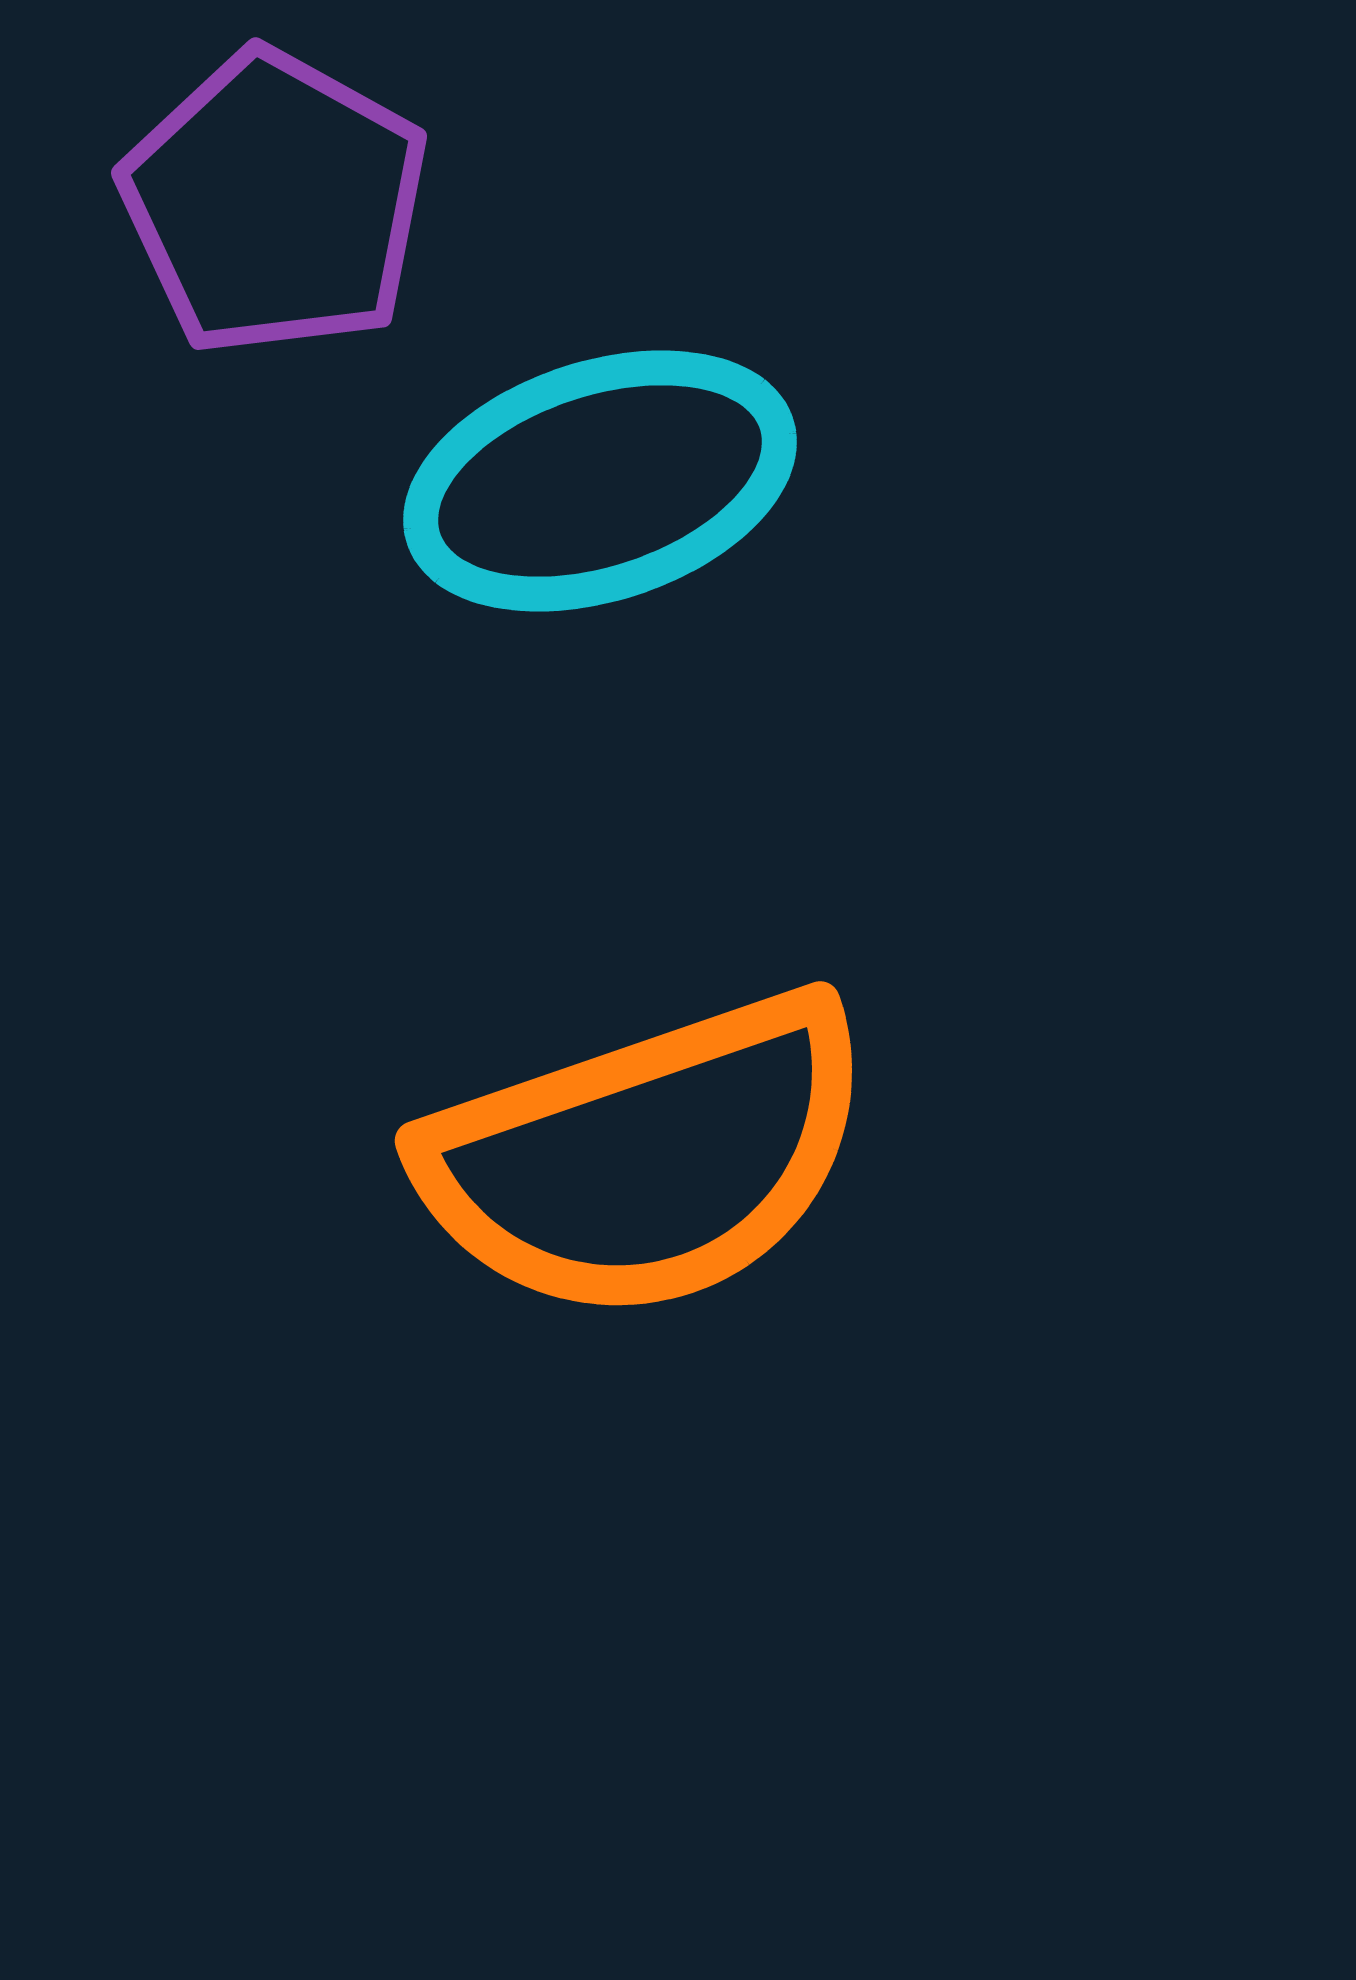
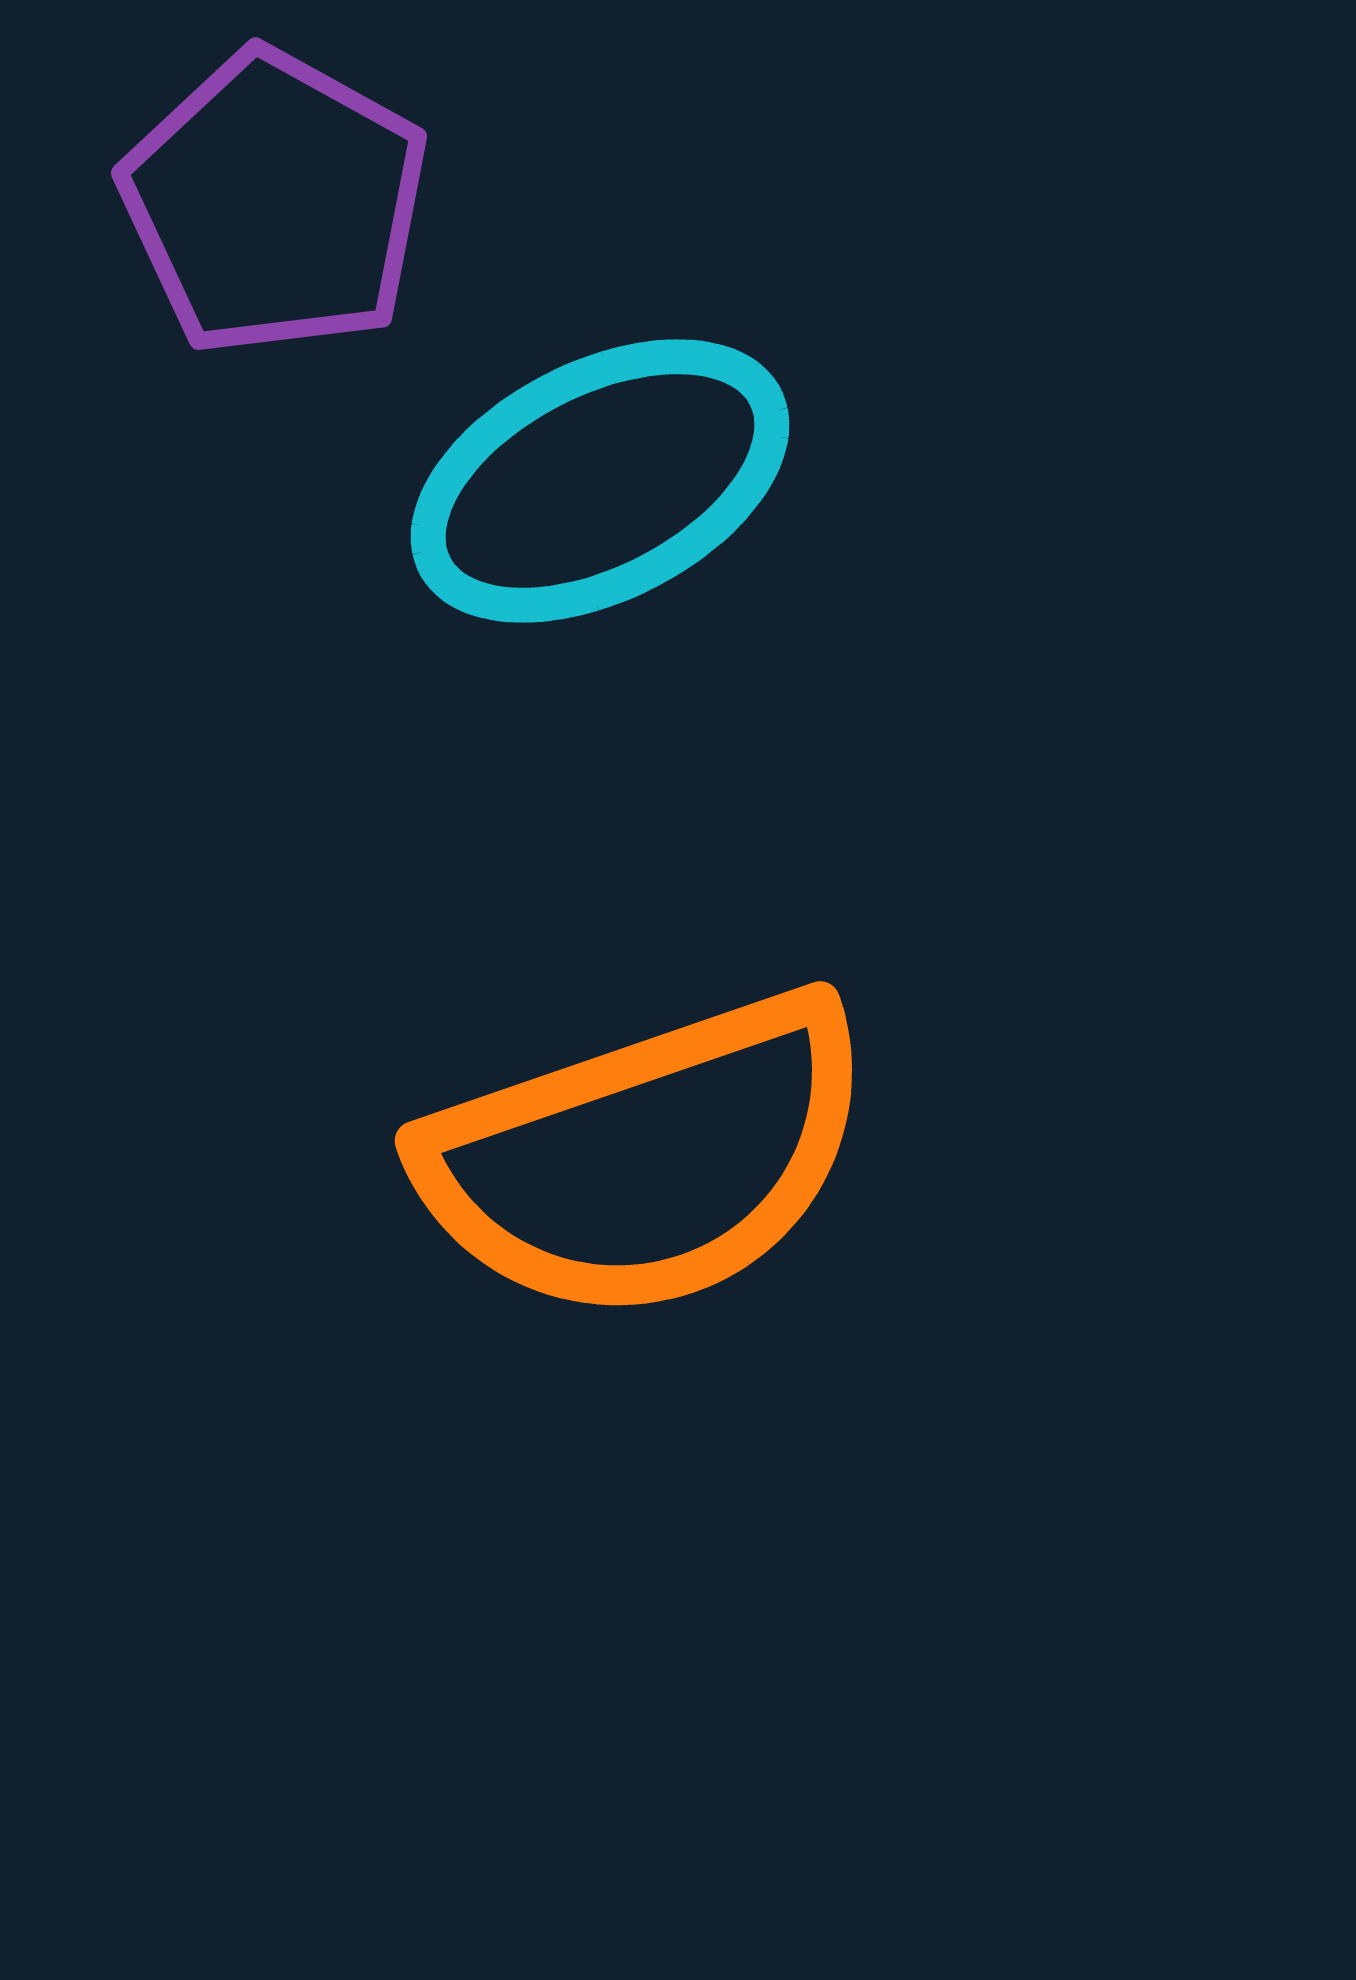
cyan ellipse: rotated 9 degrees counterclockwise
